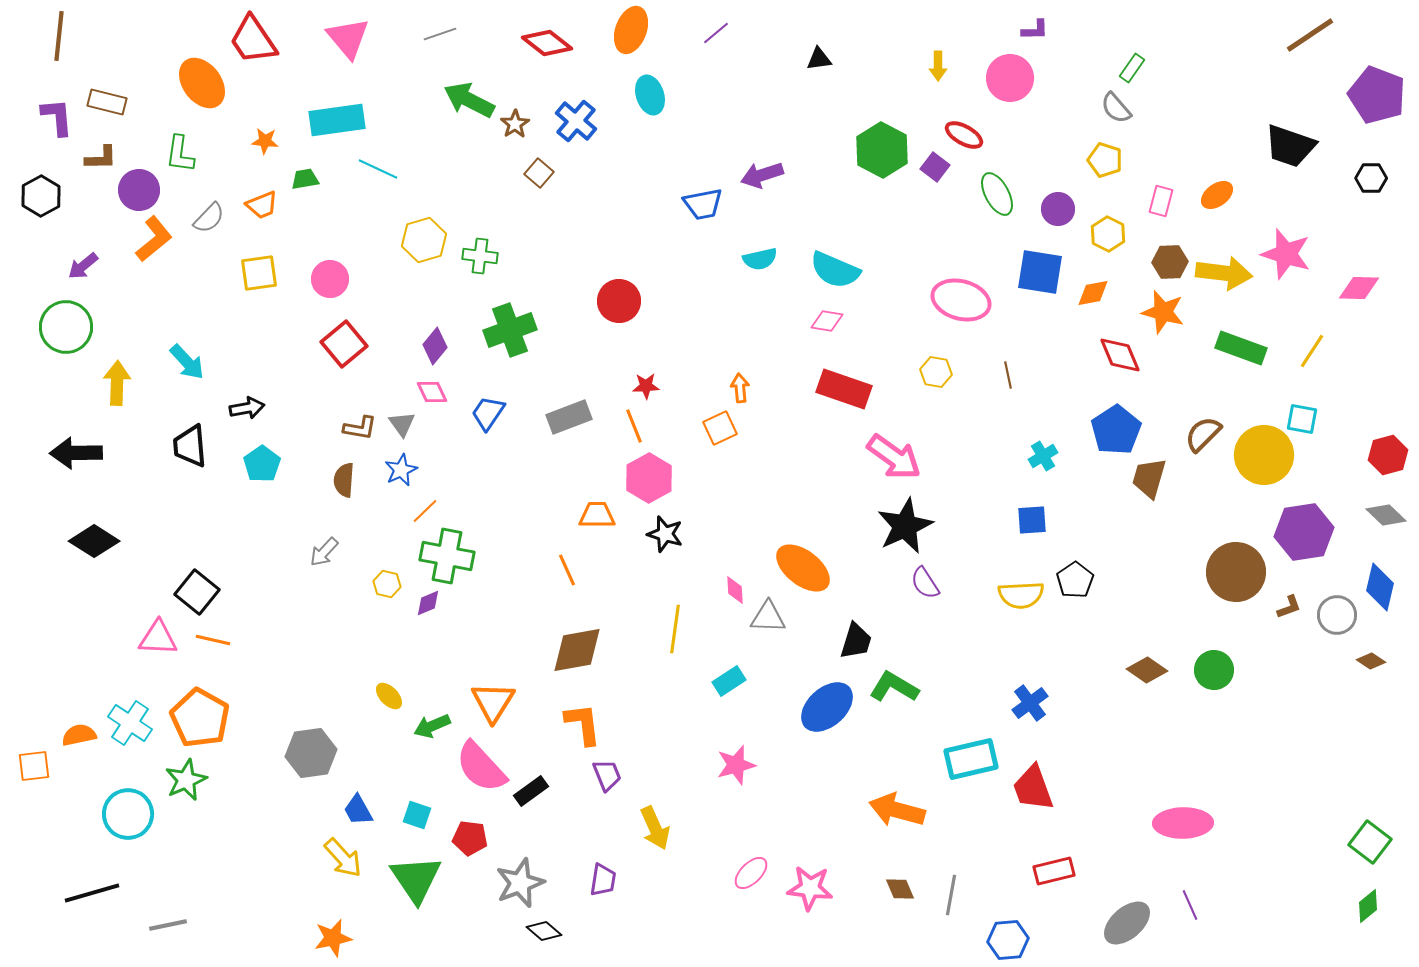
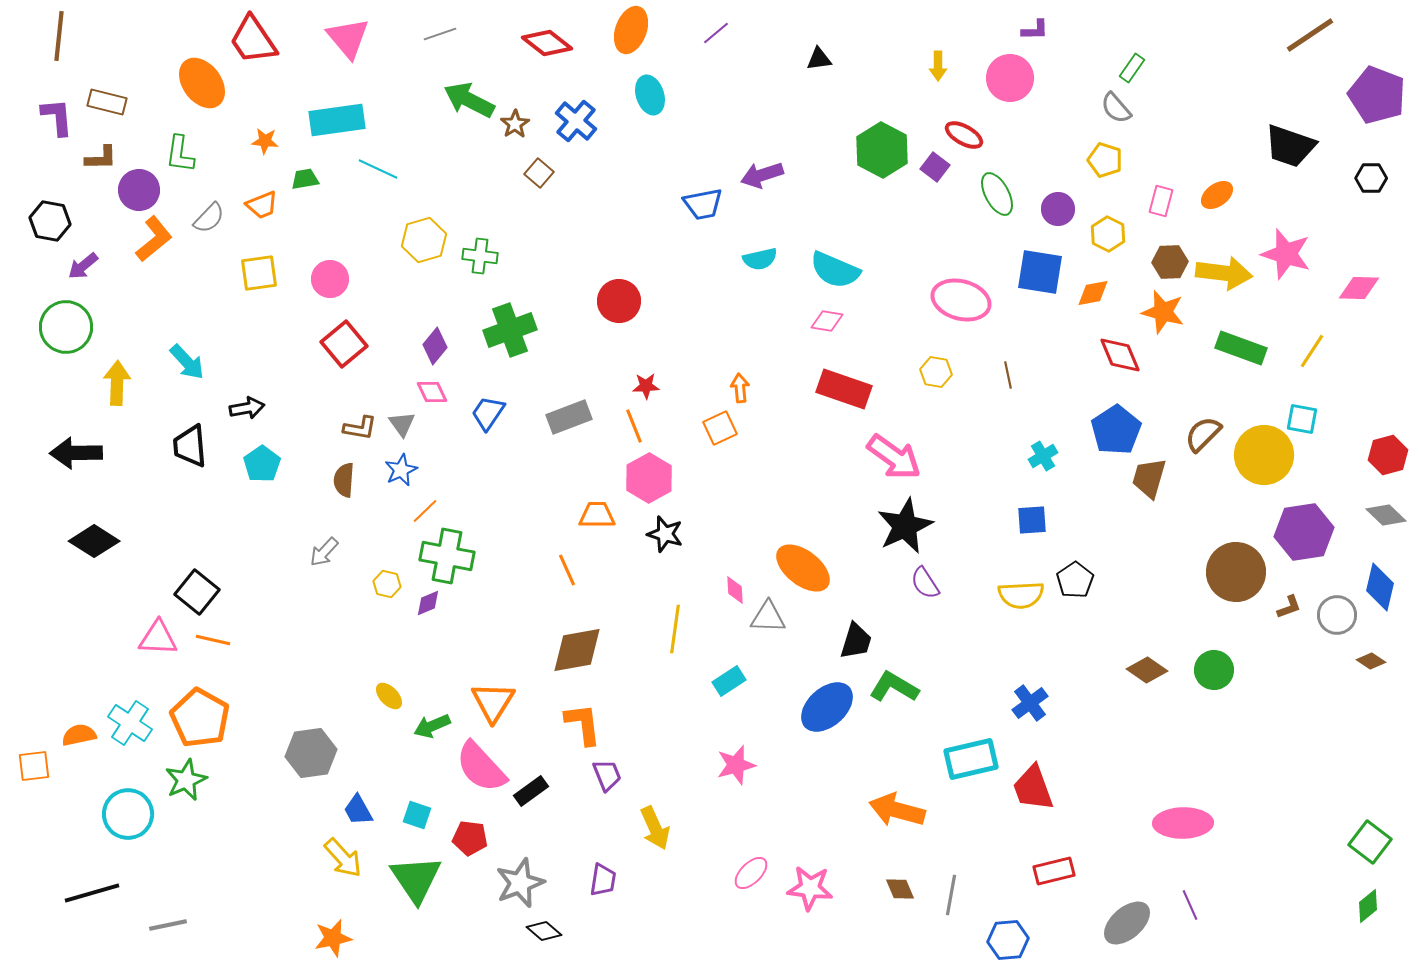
black hexagon at (41, 196): moved 9 px right, 25 px down; rotated 21 degrees counterclockwise
